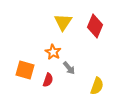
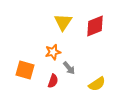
red diamond: rotated 45 degrees clockwise
orange star: rotated 28 degrees clockwise
red semicircle: moved 5 px right, 1 px down
yellow semicircle: moved 2 px up; rotated 36 degrees clockwise
